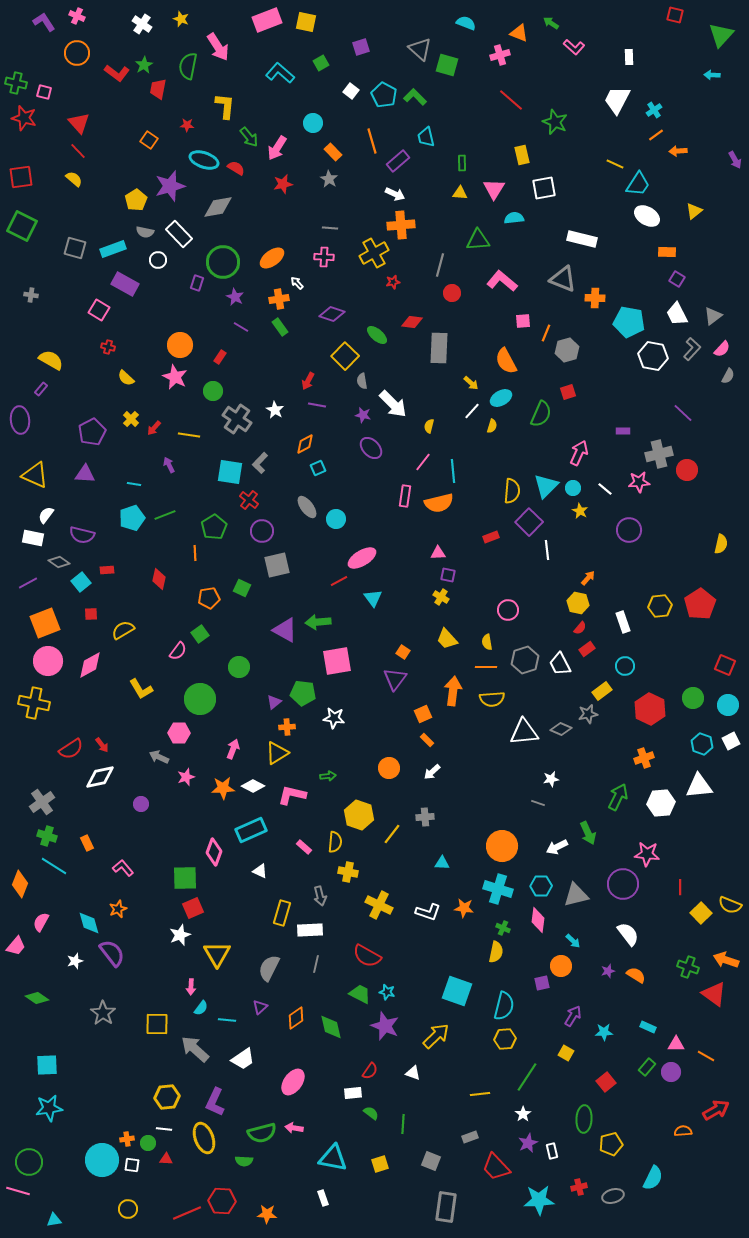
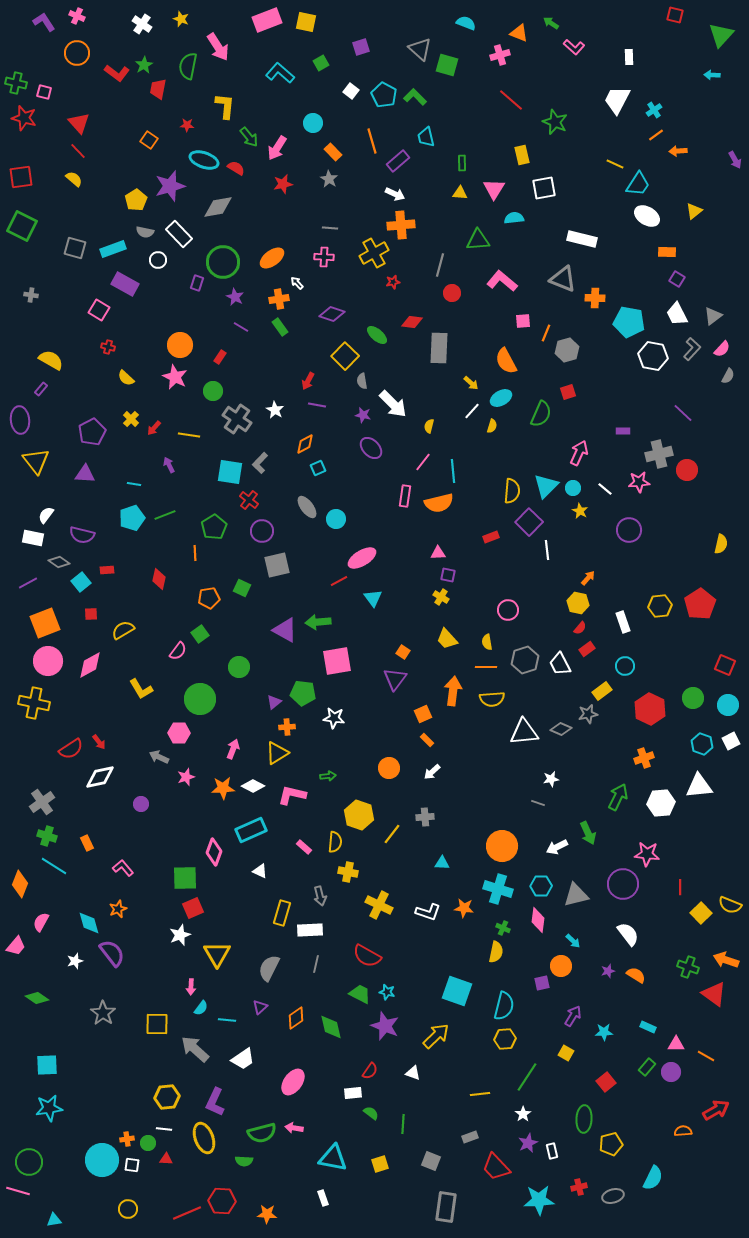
yellow triangle at (35, 475): moved 1 px right, 14 px up; rotated 28 degrees clockwise
red arrow at (102, 745): moved 3 px left, 3 px up
